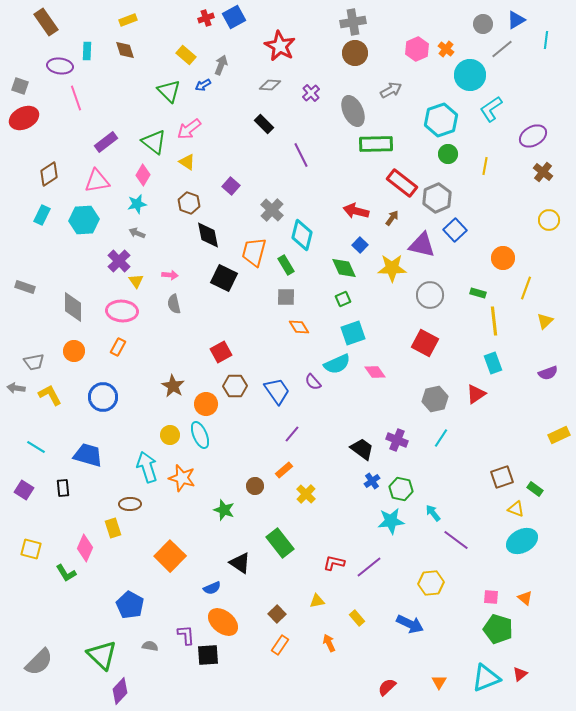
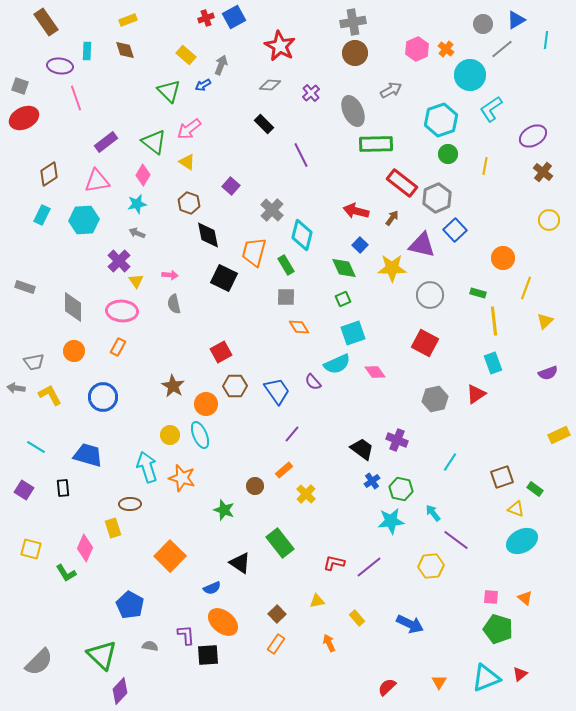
cyan line at (441, 438): moved 9 px right, 24 px down
yellow hexagon at (431, 583): moved 17 px up
orange rectangle at (280, 645): moved 4 px left, 1 px up
